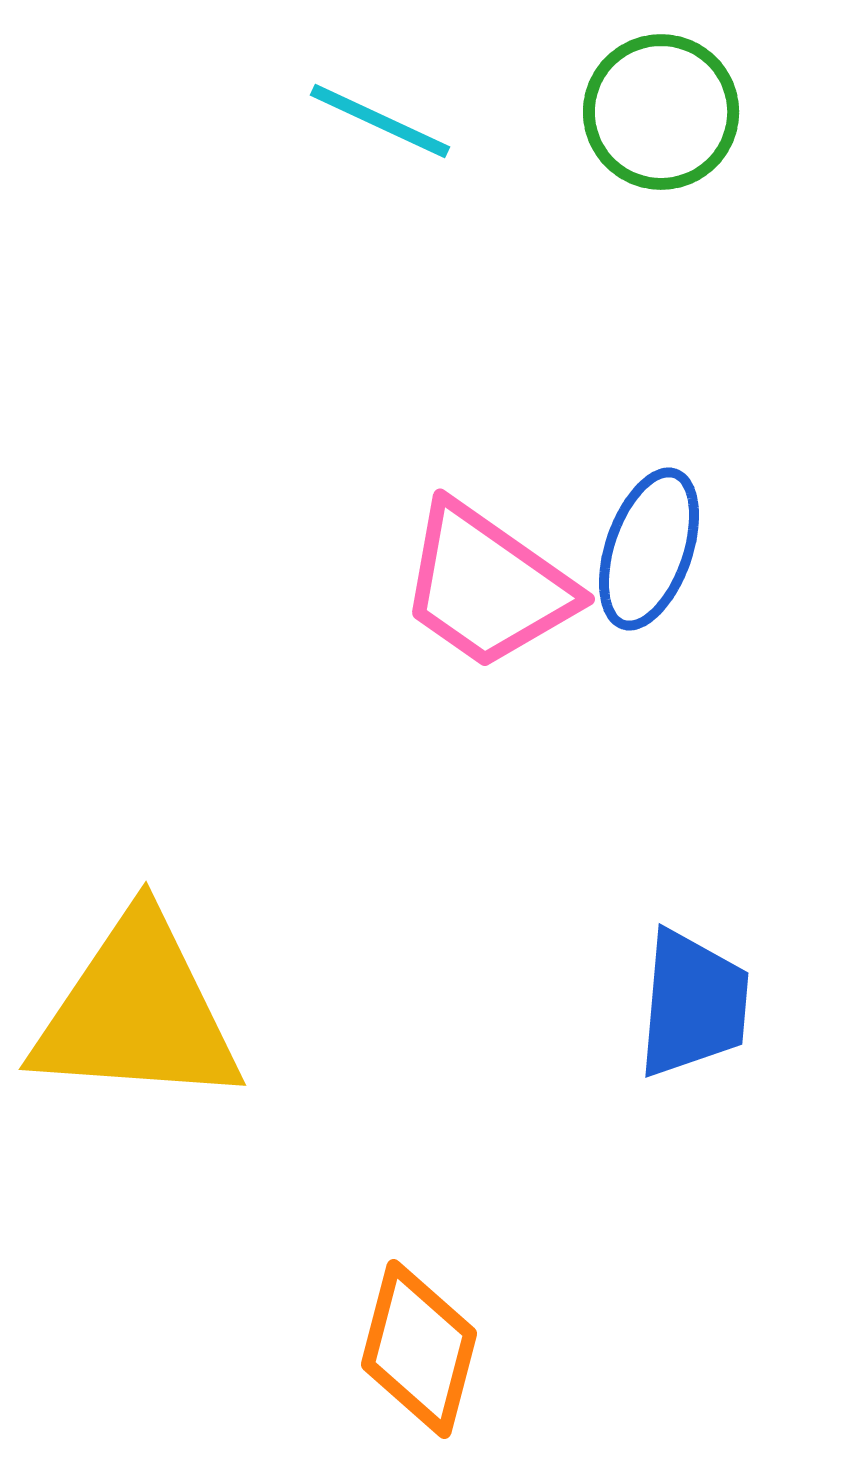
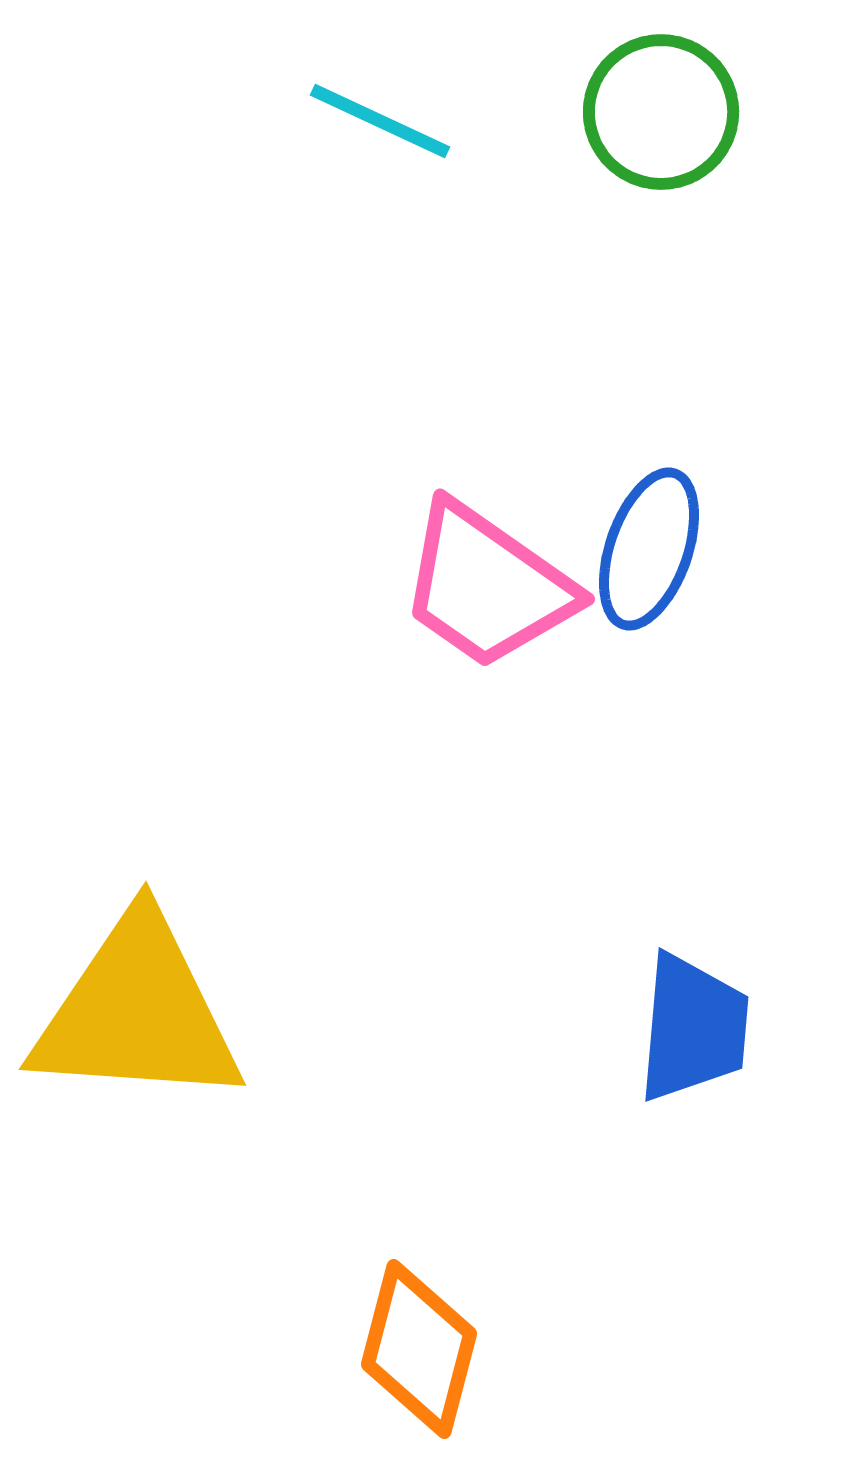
blue trapezoid: moved 24 px down
